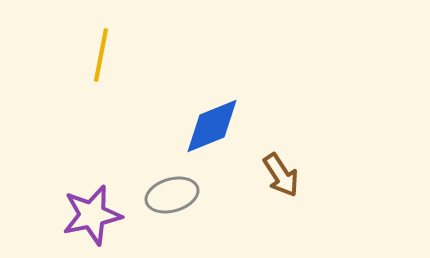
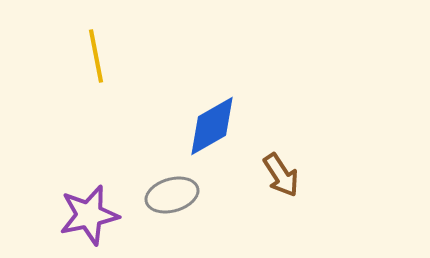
yellow line: moved 5 px left, 1 px down; rotated 22 degrees counterclockwise
blue diamond: rotated 8 degrees counterclockwise
purple star: moved 3 px left
